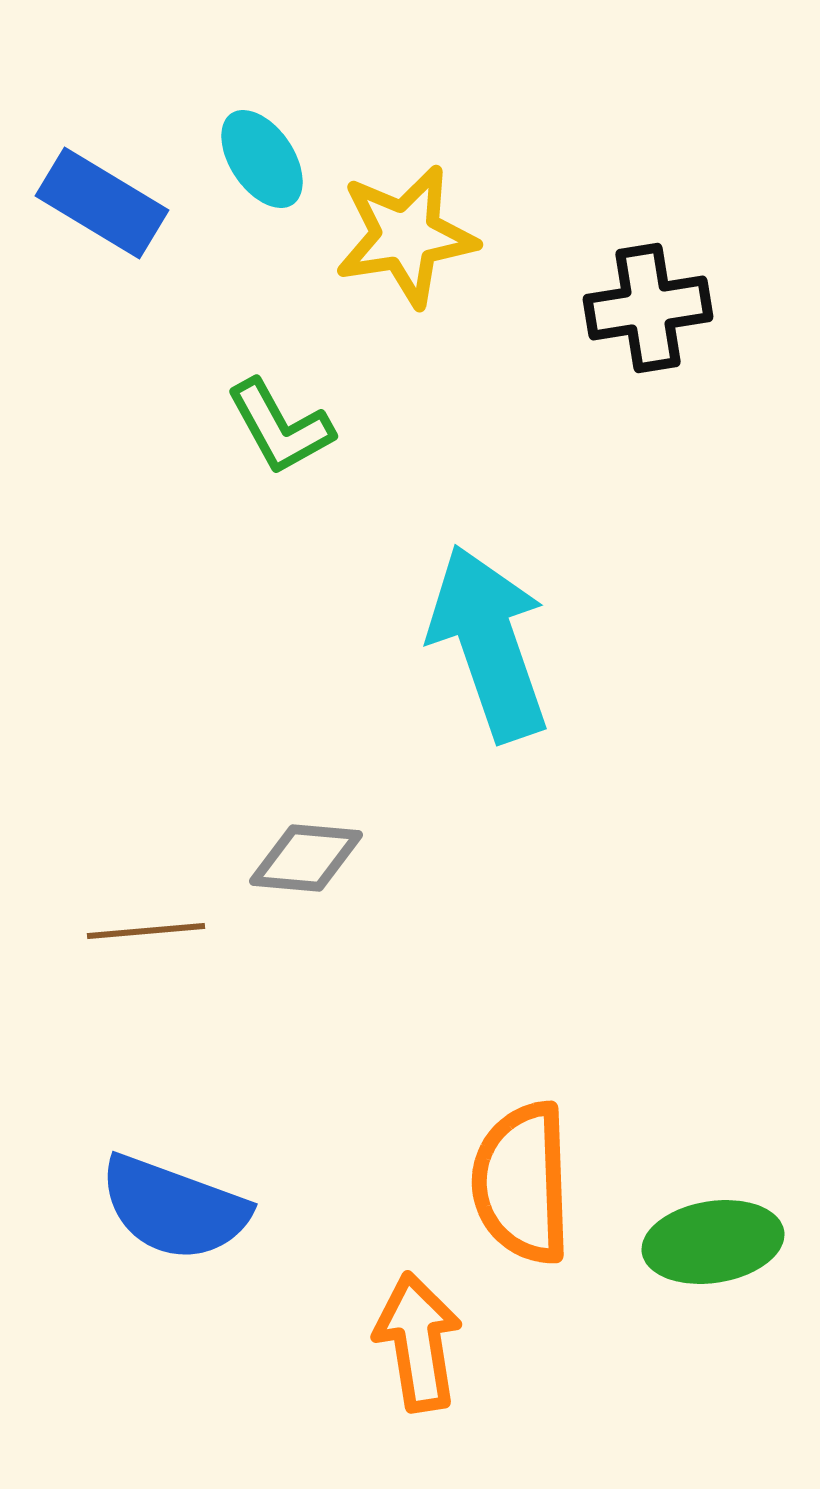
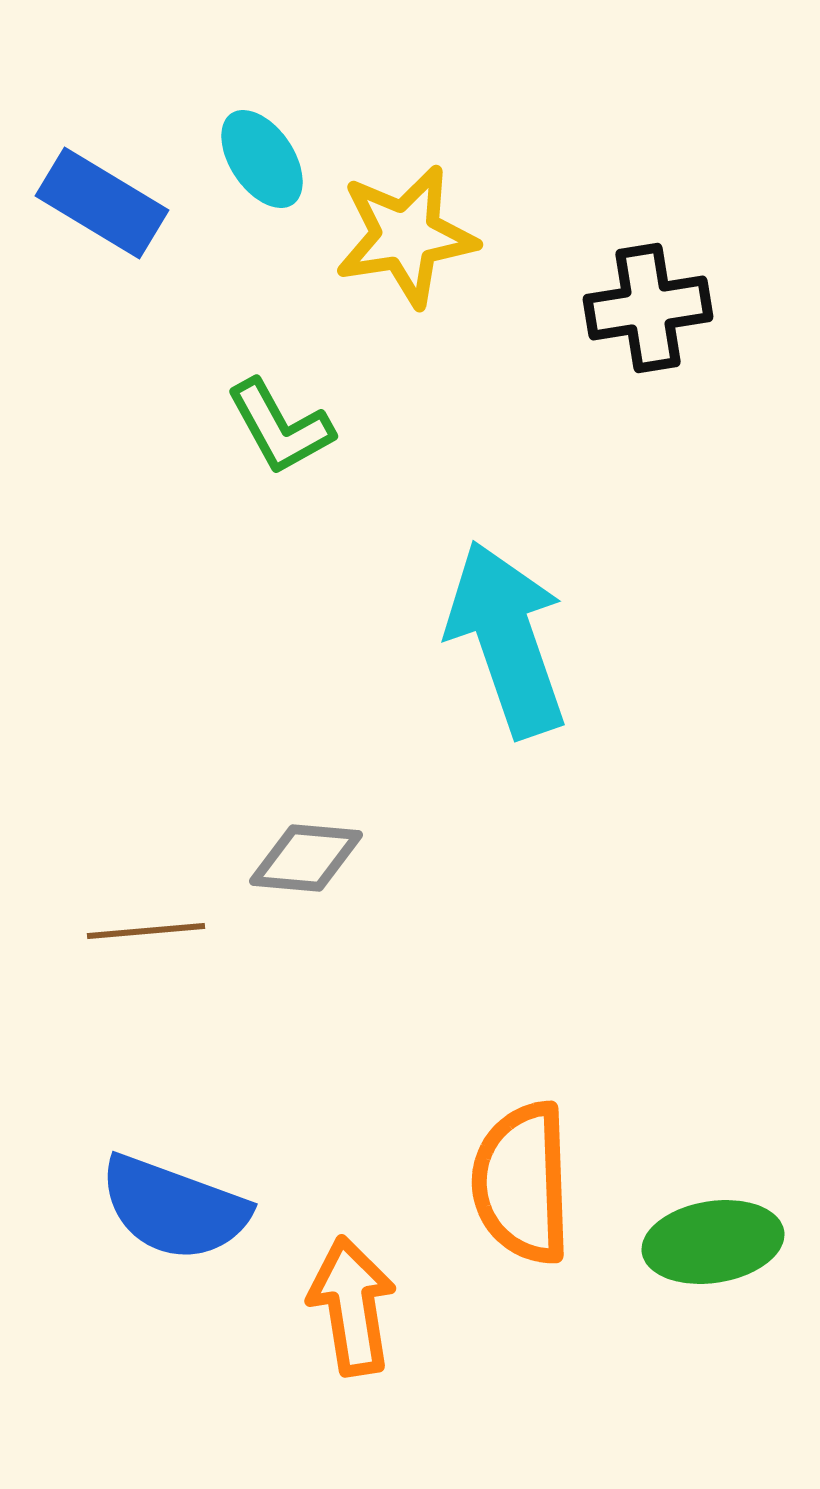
cyan arrow: moved 18 px right, 4 px up
orange arrow: moved 66 px left, 36 px up
